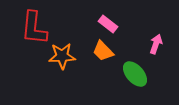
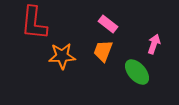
red L-shape: moved 5 px up
pink arrow: moved 2 px left
orange trapezoid: rotated 65 degrees clockwise
green ellipse: moved 2 px right, 2 px up
